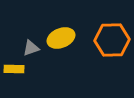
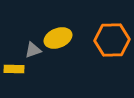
yellow ellipse: moved 3 px left
gray triangle: moved 2 px right, 2 px down
